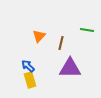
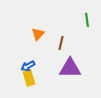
green line: moved 10 px up; rotated 72 degrees clockwise
orange triangle: moved 1 px left, 2 px up
blue arrow: rotated 72 degrees counterclockwise
yellow rectangle: moved 1 px left, 2 px up
